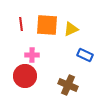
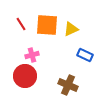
red line: rotated 24 degrees counterclockwise
pink cross: rotated 16 degrees counterclockwise
